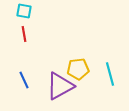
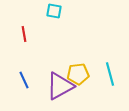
cyan square: moved 30 px right
yellow pentagon: moved 5 px down
